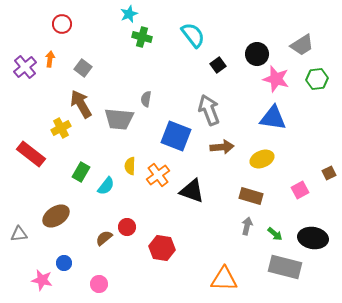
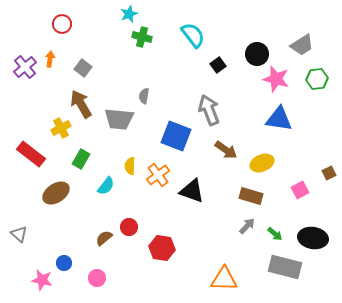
gray semicircle at (146, 99): moved 2 px left, 3 px up
blue triangle at (273, 118): moved 6 px right, 1 px down
brown arrow at (222, 147): moved 4 px right, 3 px down; rotated 40 degrees clockwise
yellow ellipse at (262, 159): moved 4 px down
green rectangle at (81, 172): moved 13 px up
brown ellipse at (56, 216): moved 23 px up
gray arrow at (247, 226): rotated 30 degrees clockwise
red circle at (127, 227): moved 2 px right
gray triangle at (19, 234): rotated 48 degrees clockwise
pink circle at (99, 284): moved 2 px left, 6 px up
